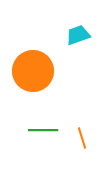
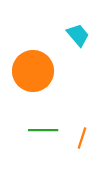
cyan trapezoid: rotated 70 degrees clockwise
orange line: rotated 35 degrees clockwise
